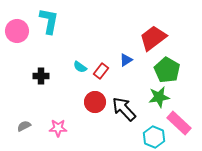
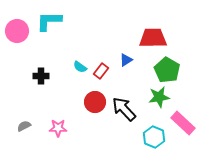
cyan L-shape: rotated 100 degrees counterclockwise
red trapezoid: rotated 36 degrees clockwise
pink rectangle: moved 4 px right
